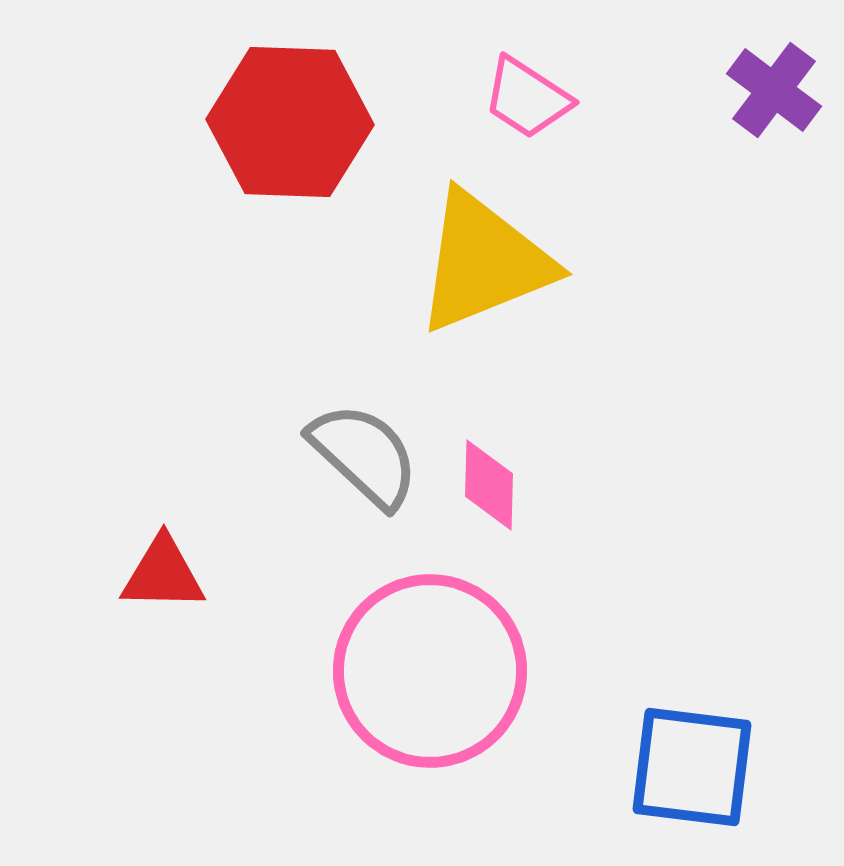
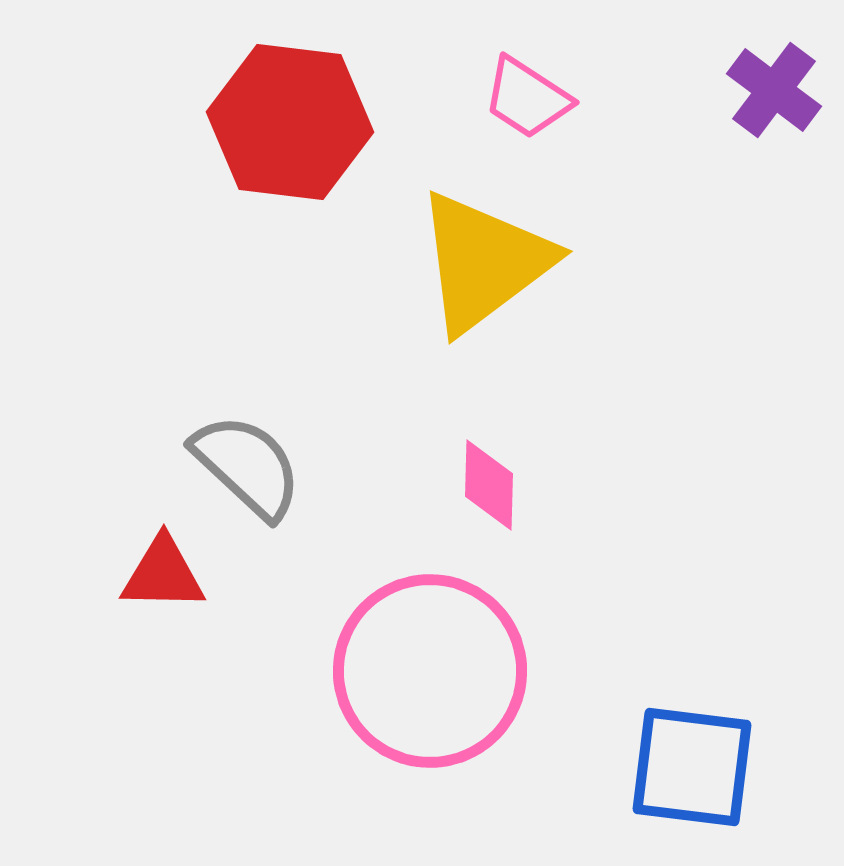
red hexagon: rotated 5 degrees clockwise
yellow triangle: rotated 15 degrees counterclockwise
gray semicircle: moved 117 px left, 11 px down
